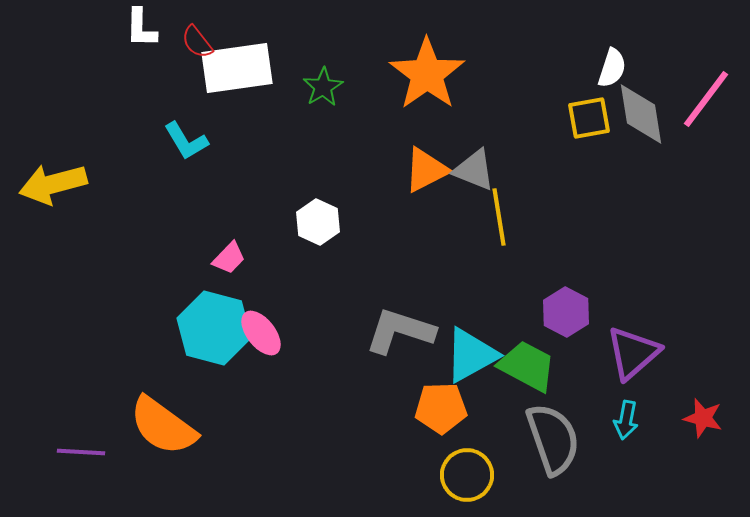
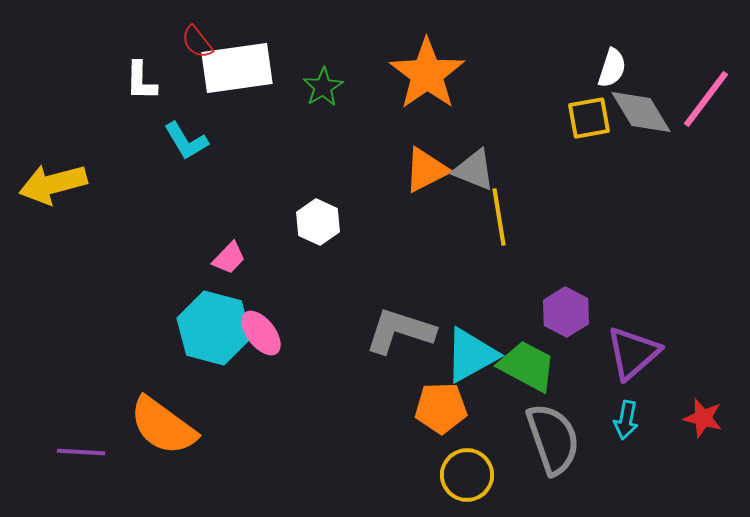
white L-shape: moved 53 px down
gray diamond: moved 2 px up; rotated 22 degrees counterclockwise
